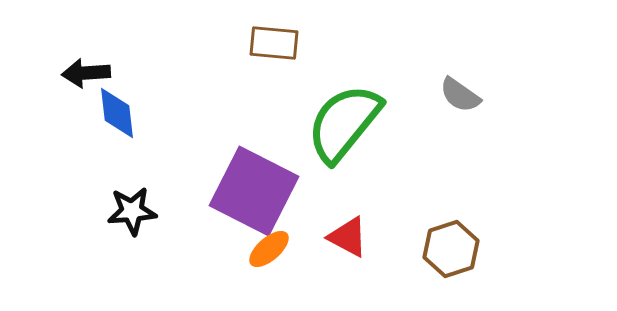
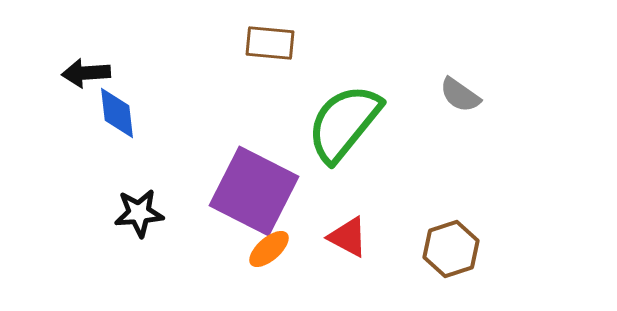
brown rectangle: moved 4 px left
black star: moved 7 px right, 2 px down
